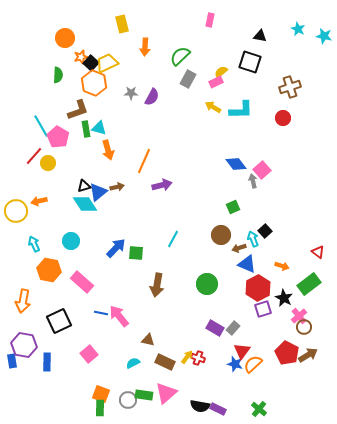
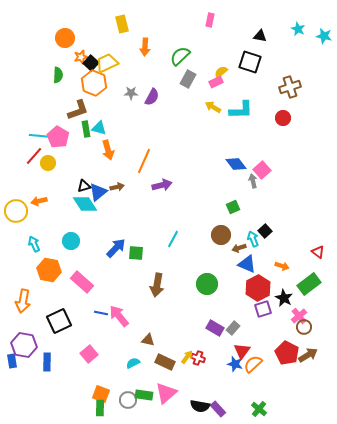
cyan line at (41, 126): moved 10 px down; rotated 55 degrees counterclockwise
purple rectangle at (218, 409): rotated 21 degrees clockwise
